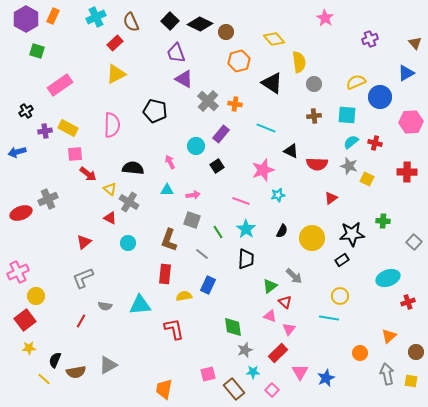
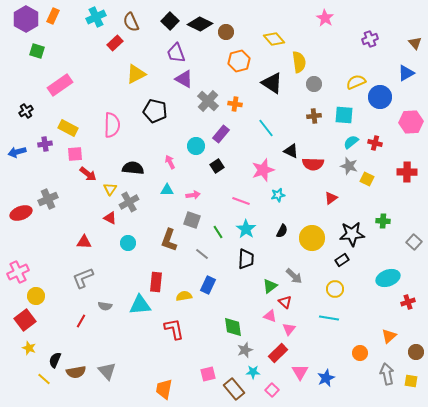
yellow triangle at (116, 74): moved 20 px right
cyan square at (347, 115): moved 3 px left
cyan line at (266, 128): rotated 30 degrees clockwise
purple cross at (45, 131): moved 13 px down
red semicircle at (317, 164): moved 4 px left
yellow triangle at (110, 189): rotated 24 degrees clockwise
gray cross at (129, 202): rotated 30 degrees clockwise
red triangle at (84, 242): rotated 42 degrees clockwise
red rectangle at (165, 274): moved 9 px left, 8 px down
yellow circle at (340, 296): moved 5 px left, 7 px up
yellow star at (29, 348): rotated 24 degrees clockwise
gray triangle at (108, 365): moved 1 px left, 6 px down; rotated 42 degrees counterclockwise
